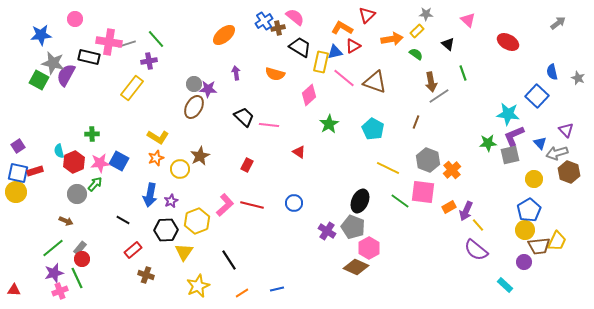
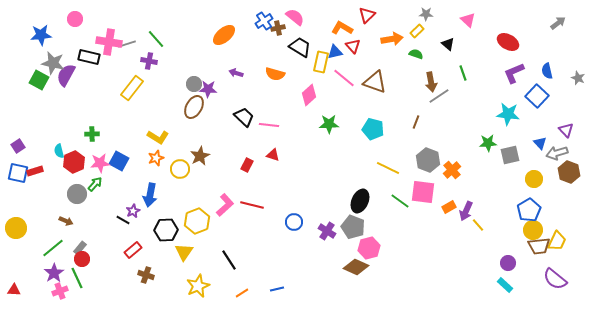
red triangle at (353, 46): rotated 42 degrees counterclockwise
green semicircle at (416, 54): rotated 16 degrees counterclockwise
purple cross at (149, 61): rotated 21 degrees clockwise
blue semicircle at (552, 72): moved 5 px left, 1 px up
purple arrow at (236, 73): rotated 64 degrees counterclockwise
green star at (329, 124): rotated 30 degrees clockwise
cyan pentagon at (373, 129): rotated 15 degrees counterclockwise
purple L-shape at (514, 136): moved 63 px up
red triangle at (299, 152): moved 26 px left, 3 px down; rotated 16 degrees counterclockwise
yellow circle at (16, 192): moved 36 px down
purple star at (171, 201): moved 38 px left, 10 px down
blue circle at (294, 203): moved 19 px down
yellow circle at (525, 230): moved 8 px right
pink hexagon at (369, 248): rotated 15 degrees clockwise
purple semicircle at (476, 250): moved 79 px right, 29 px down
purple circle at (524, 262): moved 16 px left, 1 px down
purple star at (54, 273): rotated 18 degrees counterclockwise
